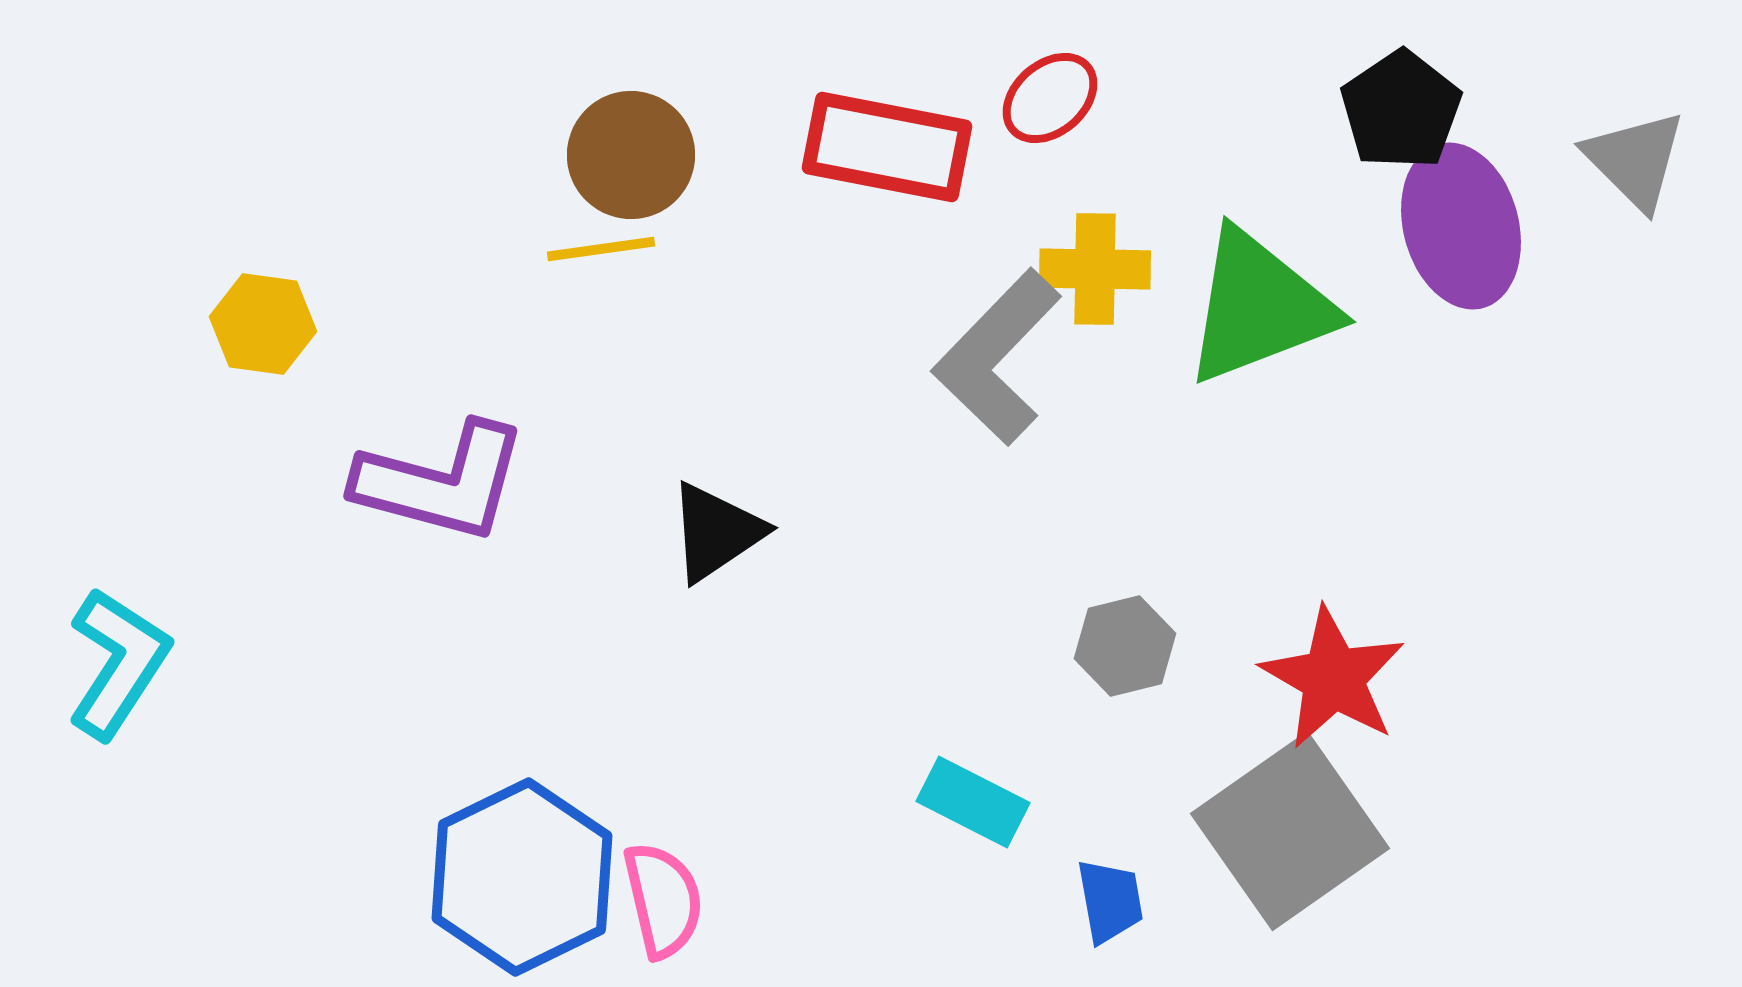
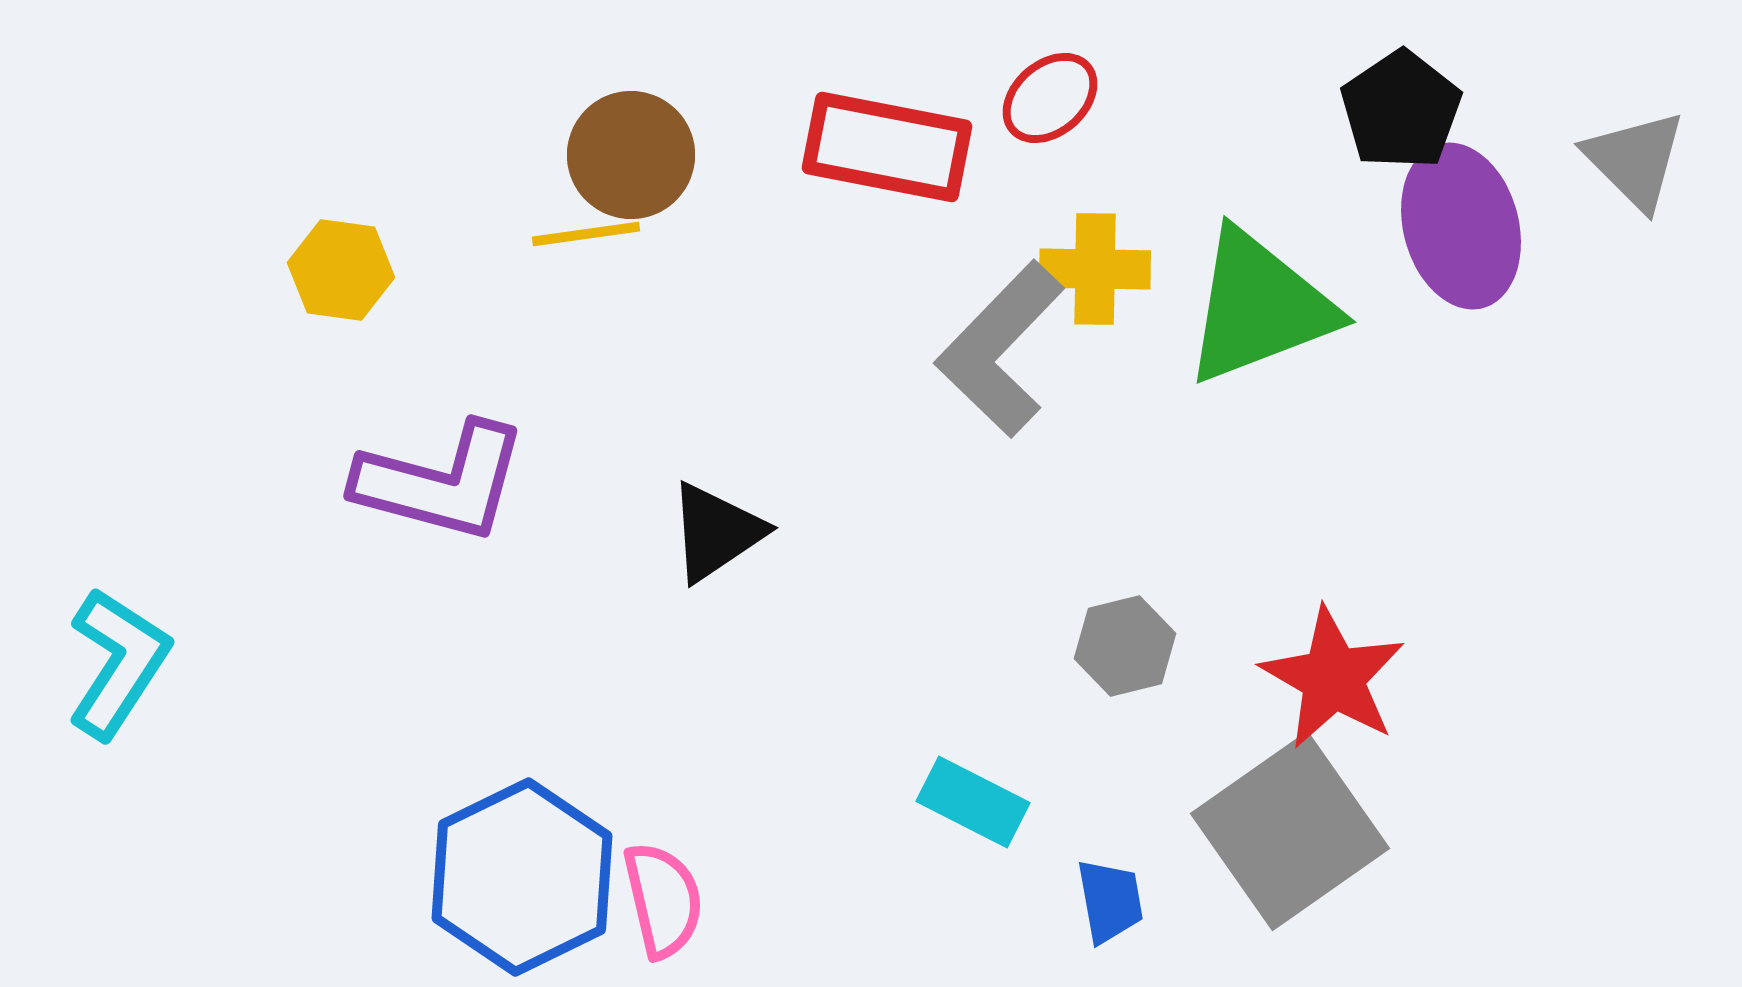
yellow line: moved 15 px left, 15 px up
yellow hexagon: moved 78 px right, 54 px up
gray L-shape: moved 3 px right, 8 px up
